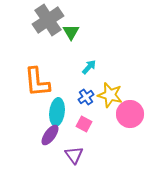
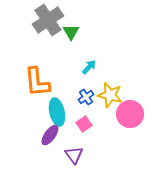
cyan ellipse: rotated 20 degrees counterclockwise
pink square: rotated 28 degrees clockwise
